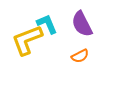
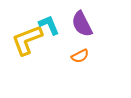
cyan L-shape: moved 2 px right, 1 px down
